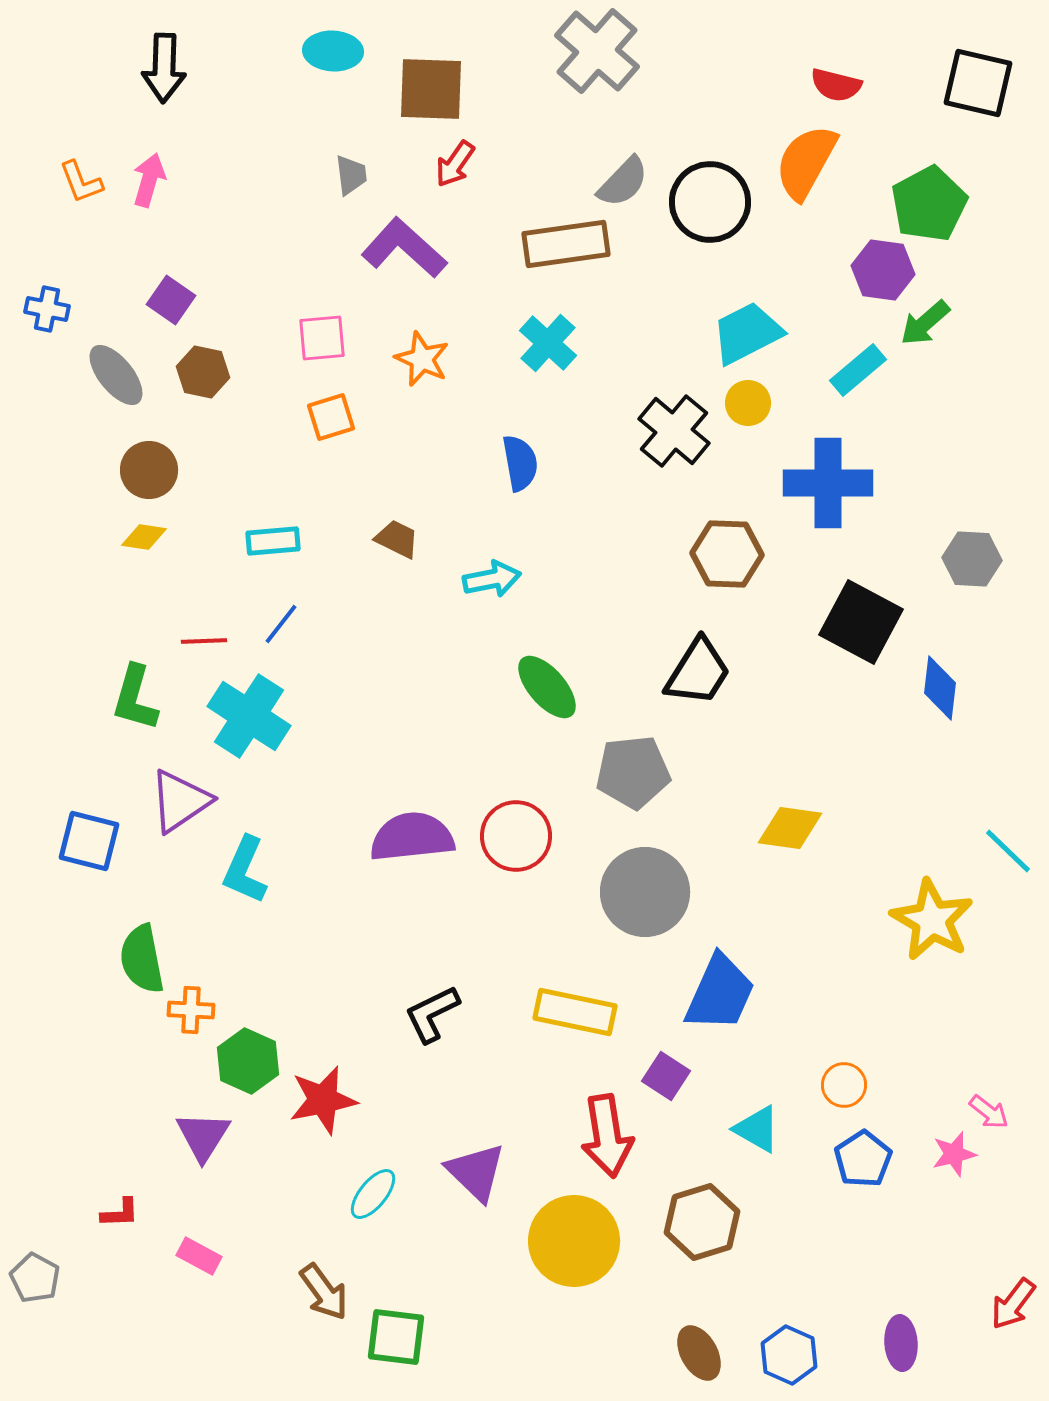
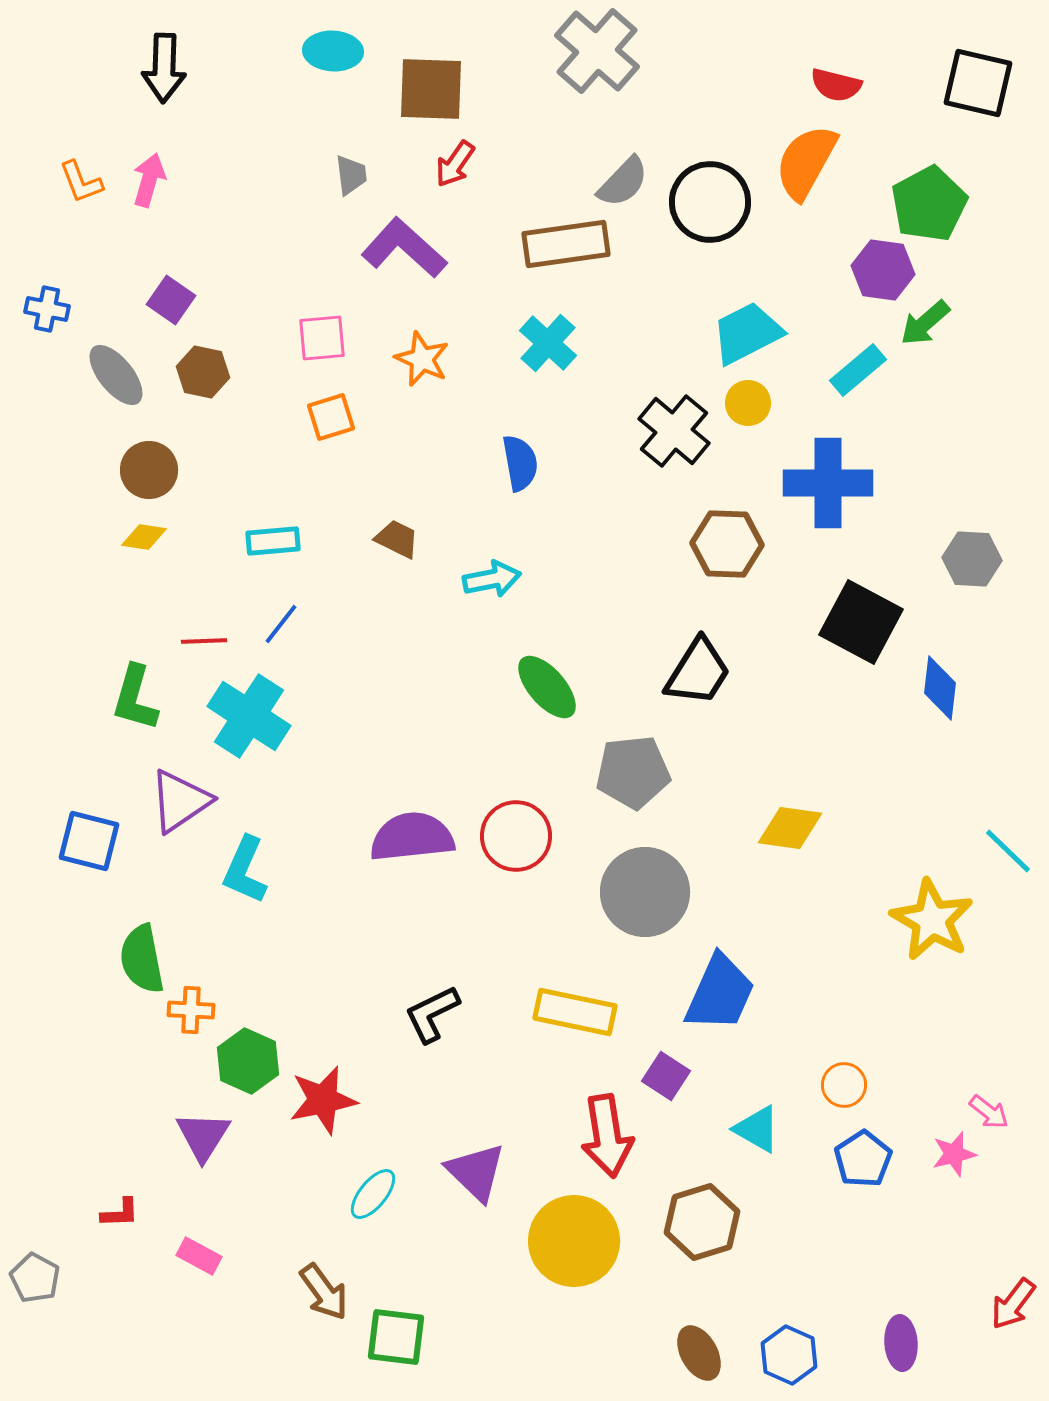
brown hexagon at (727, 554): moved 10 px up
